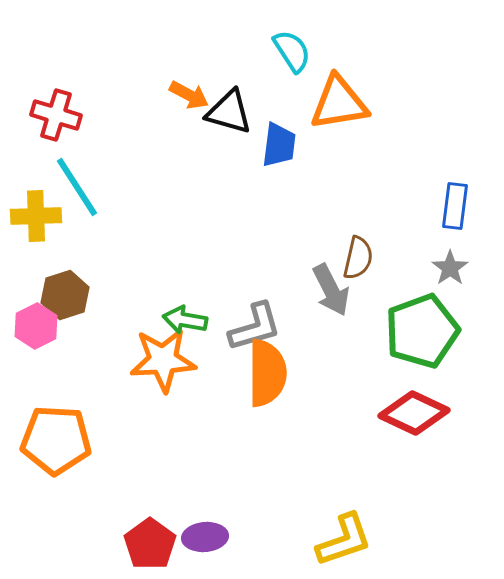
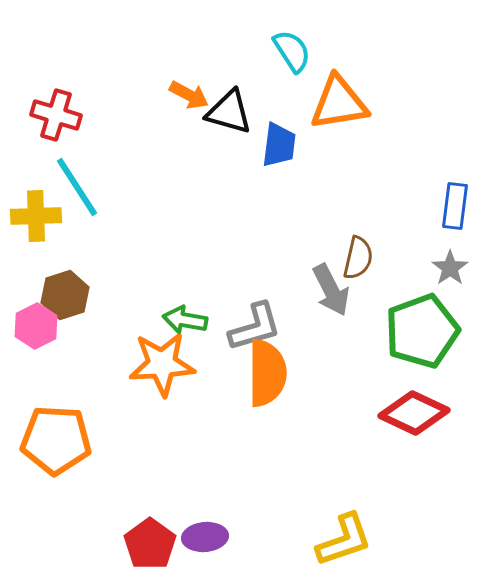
orange star: moved 1 px left, 4 px down
